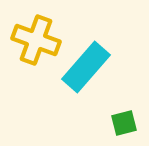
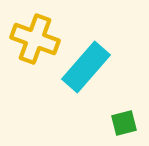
yellow cross: moved 1 px left, 1 px up
